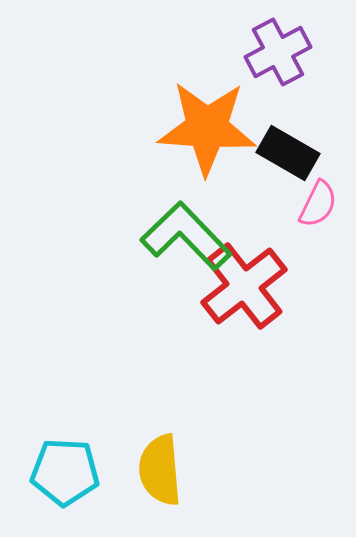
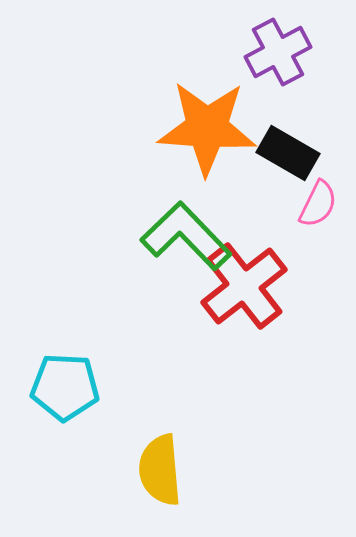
cyan pentagon: moved 85 px up
